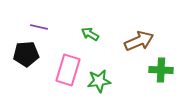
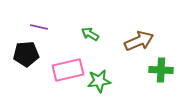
pink rectangle: rotated 60 degrees clockwise
